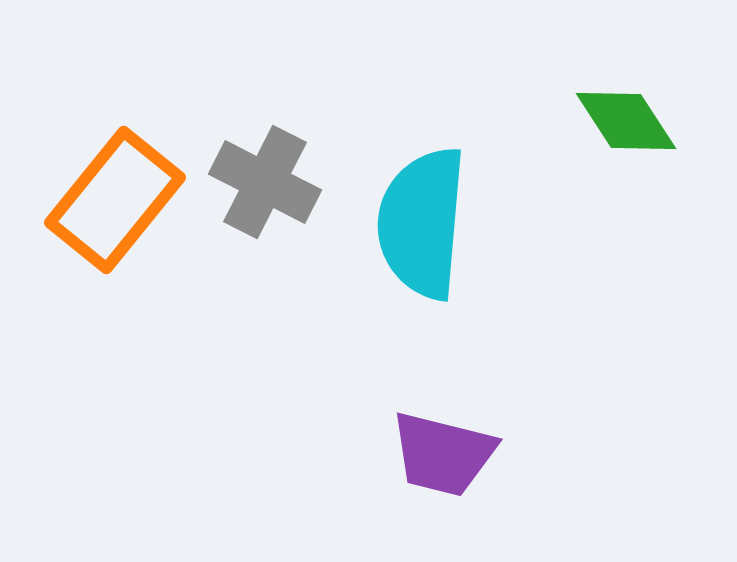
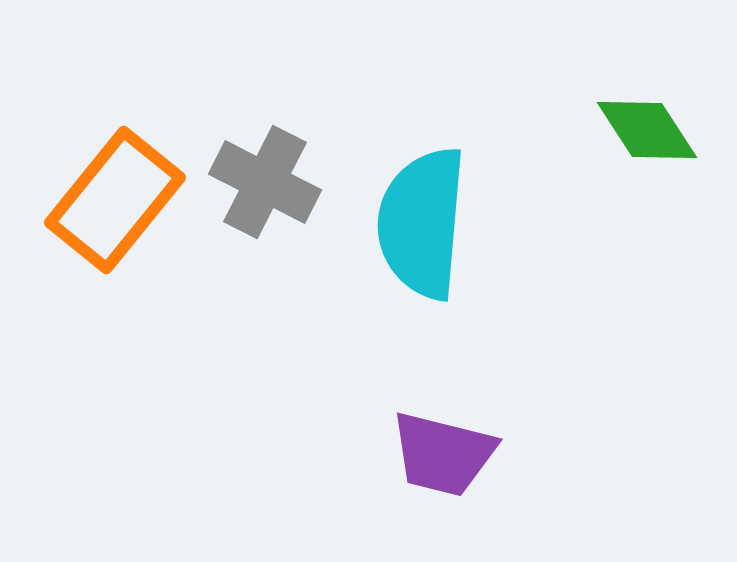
green diamond: moved 21 px right, 9 px down
